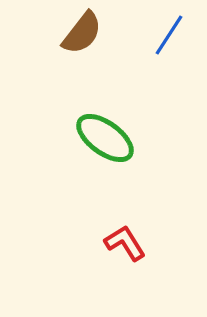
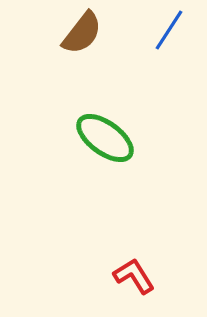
blue line: moved 5 px up
red L-shape: moved 9 px right, 33 px down
